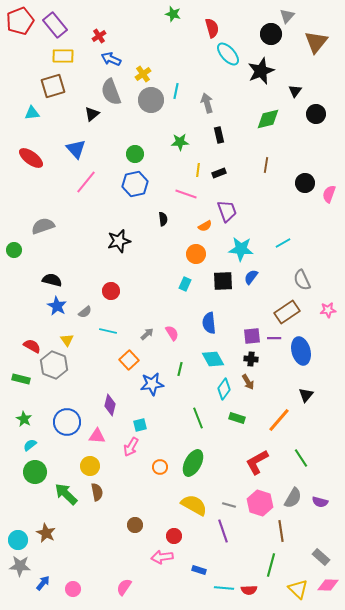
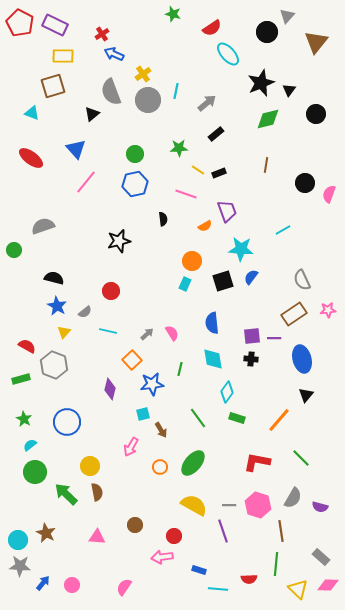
red pentagon at (20, 21): moved 2 px down; rotated 24 degrees counterclockwise
purple rectangle at (55, 25): rotated 25 degrees counterclockwise
red semicircle at (212, 28): rotated 72 degrees clockwise
black circle at (271, 34): moved 4 px left, 2 px up
red cross at (99, 36): moved 3 px right, 2 px up
blue arrow at (111, 59): moved 3 px right, 5 px up
black star at (261, 71): moved 12 px down
black triangle at (295, 91): moved 6 px left, 1 px up
gray circle at (151, 100): moved 3 px left
gray arrow at (207, 103): rotated 66 degrees clockwise
cyan triangle at (32, 113): rotated 28 degrees clockwise
black rectangle at (219, 135): moved 3 px left, 1 px up; rotated 63 degrees clockwise
green star at (180, 142): moved 1 px left, 6 px down
yellow line at (198, 170): rotated 64 degrees counterclockwise
cyan line at (283, 243): moved 13 px up
orange circle at (196, 254): moved 4 px left, 7 px down
black semicircle at (52, 280): moved 2 px right, 2 px up
black square at (223, 281): rotated 15 degrees counterclockwise
brown rectangle at (287, 312): moved 7 px right, 2 px down
blue semicircle at (209, 323): moved 3 px right
yellow triangle at (67, 340): moved 3 px left, 8 px up; rotated 16 degrees clockwise
red semicircle at (32, 346): moved 5 px left
blue ellipse at (301, 351): moved 1 px right, 8 px down
cyan diamond at (213, 359): rotated 20 degrees clockwise
orange square at (129, 360): moved 3 px right
green rectangle at (21, 379): rotated 30 degrees counterclockwise
brown arrow at (248, 382): moved 87 px left, 48 px down
cyan diamond at (224, 389): moved 3 px right, 3 px down
purple diamond at (110, 405): moved 16 px up
green line at (198, 418): rotated 15 degrees counterclockwise
cyan square at (140, 425): moved 3 px right, 11 px up
pink triangle at (97, 436): moved 101 px down
green line at (301, 458): rotated 12 degrees counterclockwise
red L-shape at (257, 462): rotated 40 degrees clockwise
green ellipse at (193, 463): rotated 12 degrees clockwise
purple semicircle at (320, 502): moved 5 px down
pink hexagon at (260, 503): moved 2 px left, 2 px down
gray line at (229, 505): rotated 16 degrees counterclockwise
green line at (271, 565): moved 5 px right, 1 px up; rotated 10 degrees counterclockwise
cyan line at (224, 588): moved 6 px left, 1 px down
pink circle at (73, 589): moved 1 px left, 4 px up
red semicircle at (249, 590): moved 11 px up
